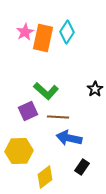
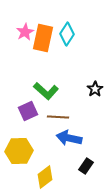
cyan diamond: moved 2 px down
black rectangle: moved 4 px right, 1 px up
